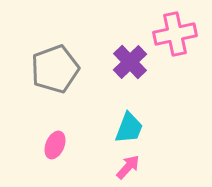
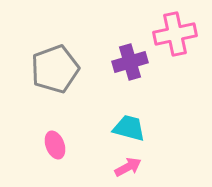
purple cross: rotated 28 degrees clockwise
cyan trapezoid: rotated 96 degrees counterclockwise
pink ellipse: rotated 44 degrees counterclockwise
pink arrow: rotated 20 degrees clockwise
